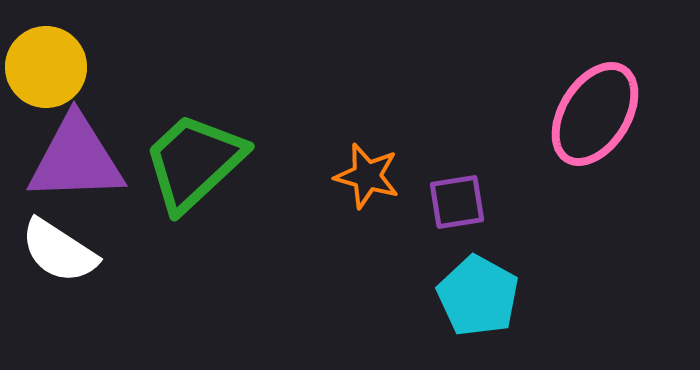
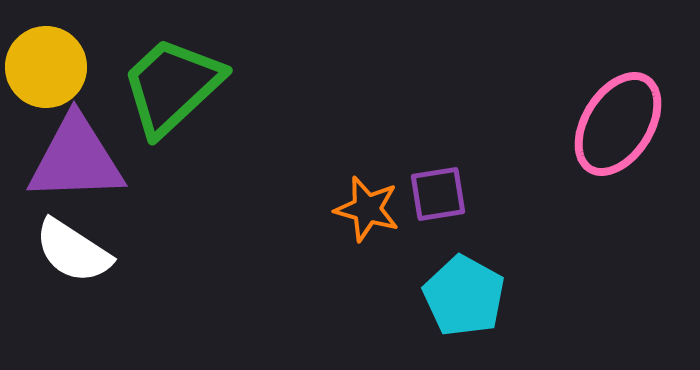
pink ellipse: moved 23 px right, 10 px down
green trapezoid: moved 22 px left, 76 px up
orange star: moved 33 px down
purple square: moved 19 px left, 8 px up
white semicircle: moved 14 px right
cyan pentagon: moved 14 px left
